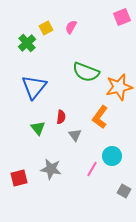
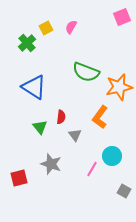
blue triangle: rotated 36 degrees counterclockwise
green triangle: moved 2 px right, 1 px up
gray star: moved 5 px up; rotated 10 degrees clockwise
